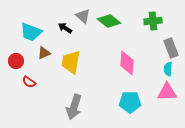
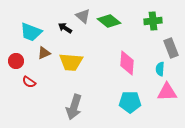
yellow trapezoid: rotated 95 degrees counterclockwise
cyan semicircle: moved 8 px left
